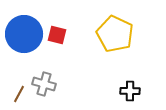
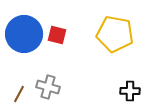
yellow pentagon: rotated 15 degrees counterclockwise
gray cross: moved 4 px right, 3 px down
